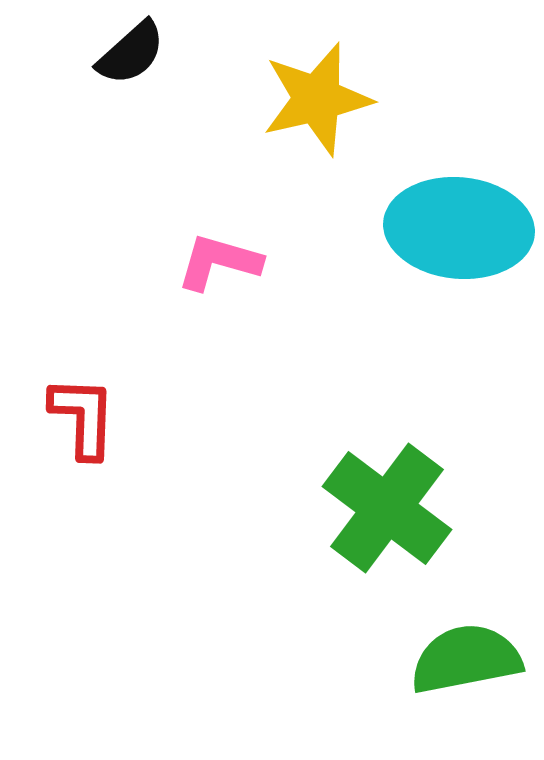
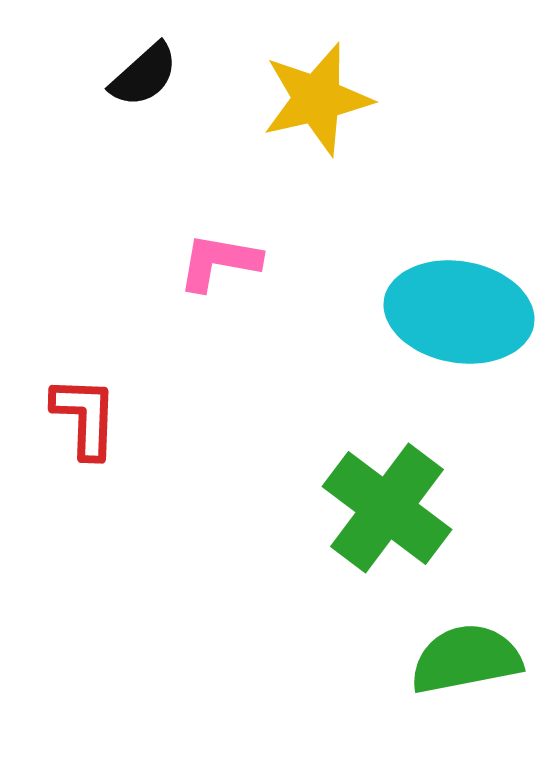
black semicircle: moved 13 px right, 22 px down
cyan ellipse: moved 84 px down; rotated 5 degrees clockwise
pink L-shape: rotated 6 degrees counterclockwise
red L-shape: moved 2 px right
